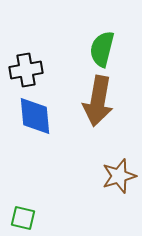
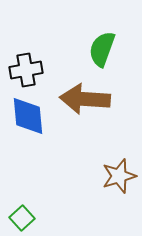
green semicircle: rotated 6 degrees clockwise
brown arrow: moved 13 px left, 2 px up; rotated 84 degrees clockwise
blue diamond: moved 7 px left
green square: moved 1 px left; rotated 35 degrees clockwise
